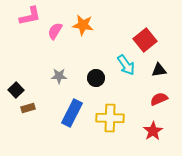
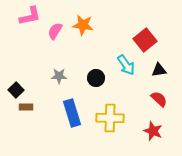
red semicircle: rotated 66 degrees clockwise
brown rectangle: moved 2 px left, 1 px up; rotated 16 degrees clockwise
blue rectangle: rotated 44 degrees counterclockwise
red star: rotated 18 degrees counterclockwise
